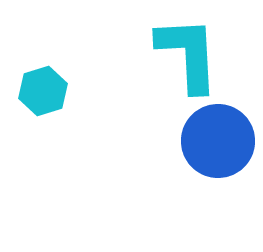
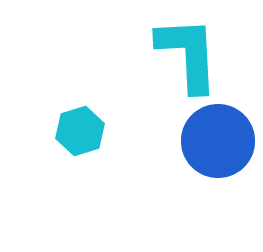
cyan hexagon: moved 37 px right, 40 px down
